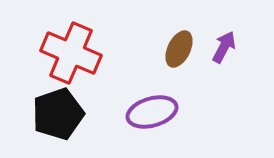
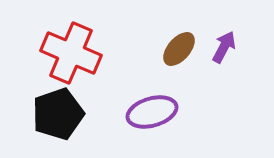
brown ellipse: rotated 15 degrees clockwise
